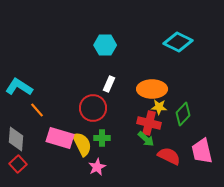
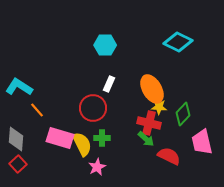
orange ellipse: rotated 60 degrees clockwise
pink trapezoid: moved 9 px up
